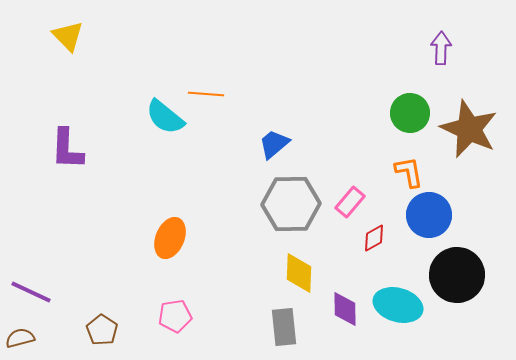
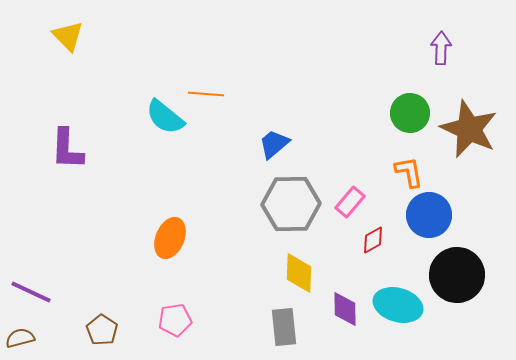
red diamond: moved 1 px left, 2 px down
pink pentagon: moved 4 px down
